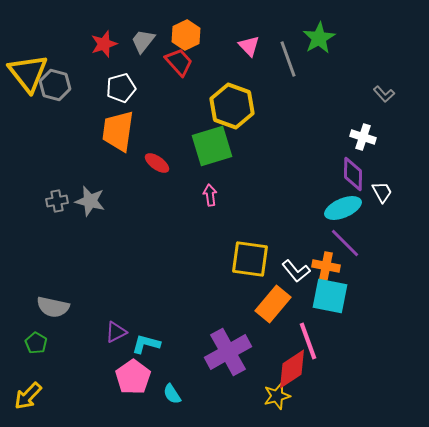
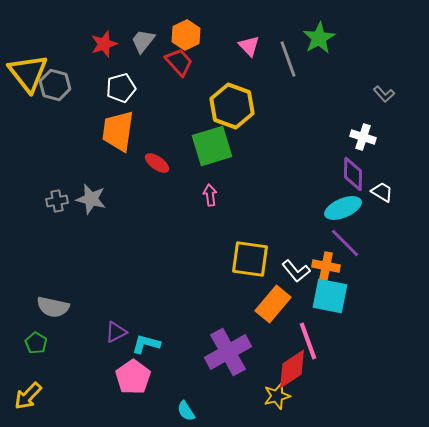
white trapezoid: rotated 30 degrees counterclockwise
gray star: moved 1 px right, 2 px up
cyan semicircle: moved 14 px right, 17 px down
